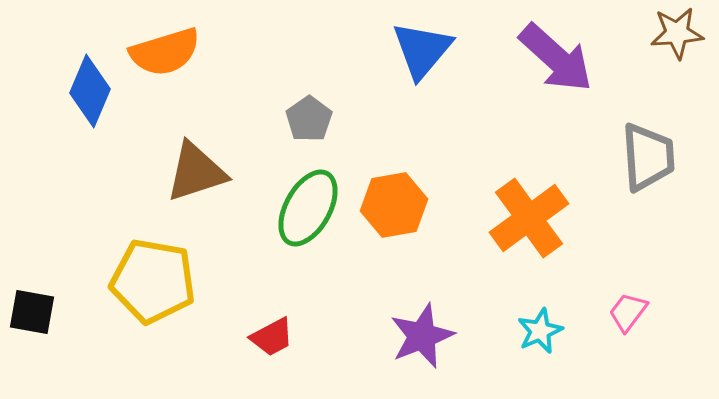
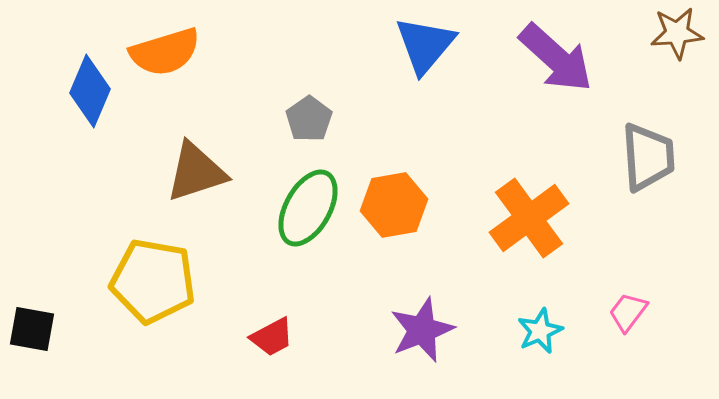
blue triangle: moved 3 px right, 5 px up
black square: moved 17 px down
purple star: moved 6 px up
